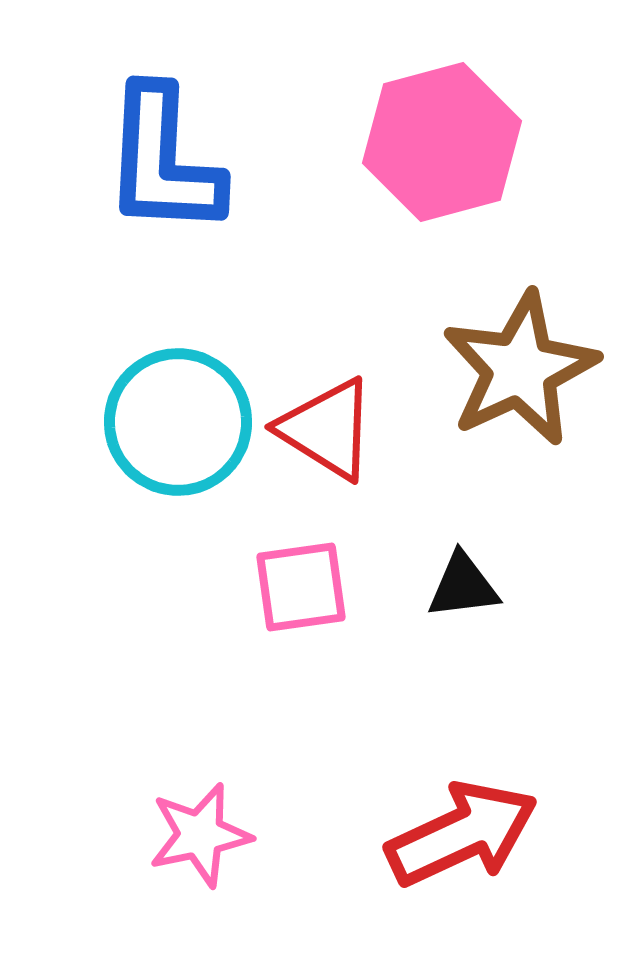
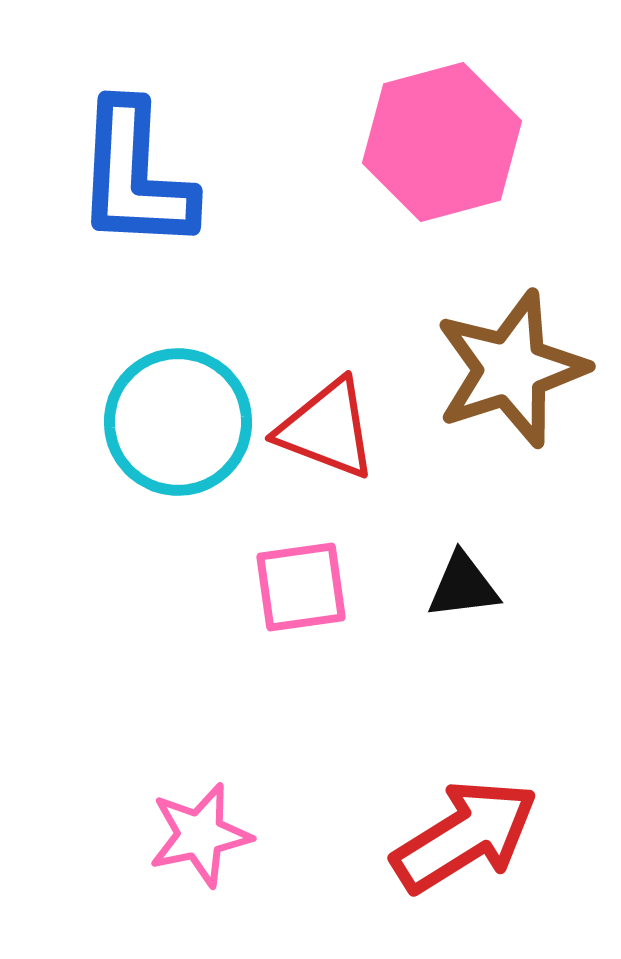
blue L-shape: moved 28 px left, 15 px down
brown star: moved 9 px left; rotated 7 degrees clockwise
red triangle: rotated 11 degrees counterclockwise
red arrow: moved 3 px right, 2 px down; rotated 7 degrees counterclockwise
